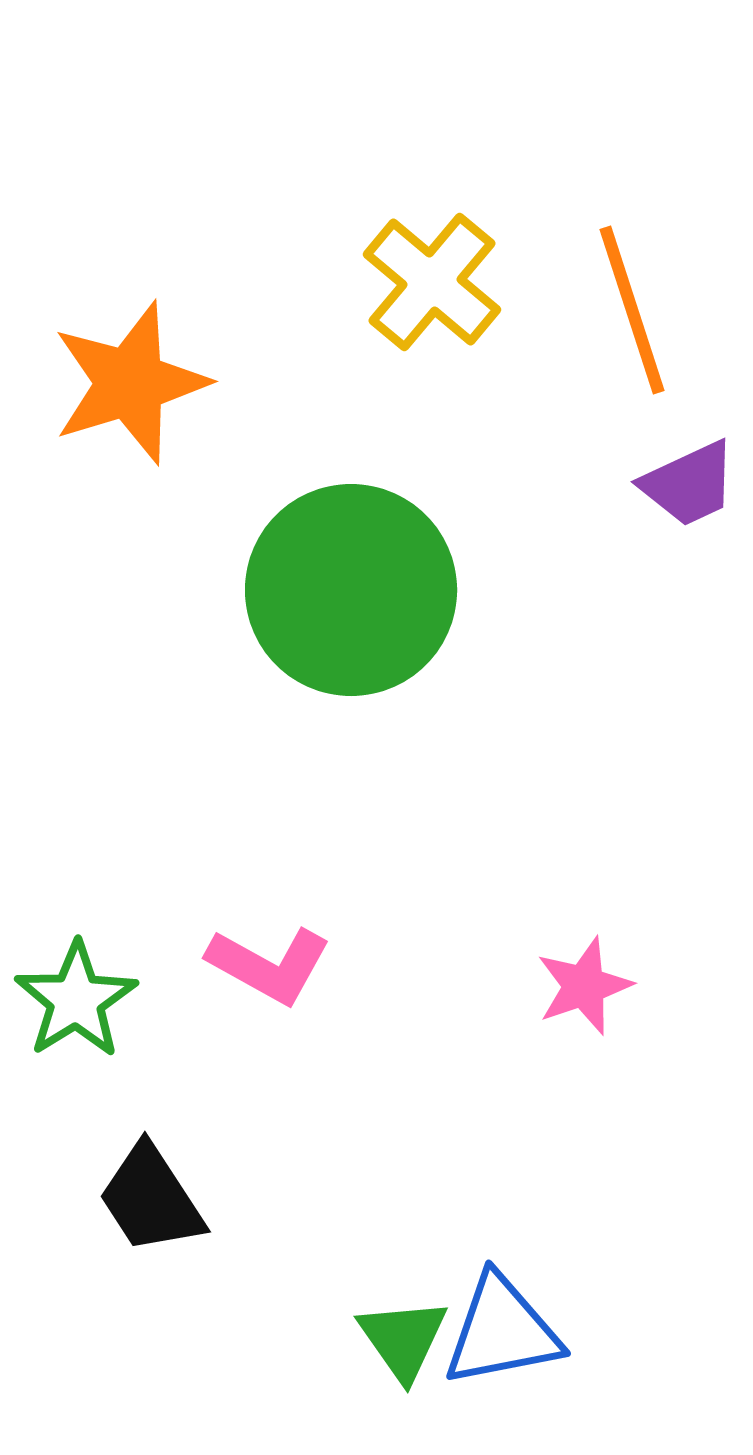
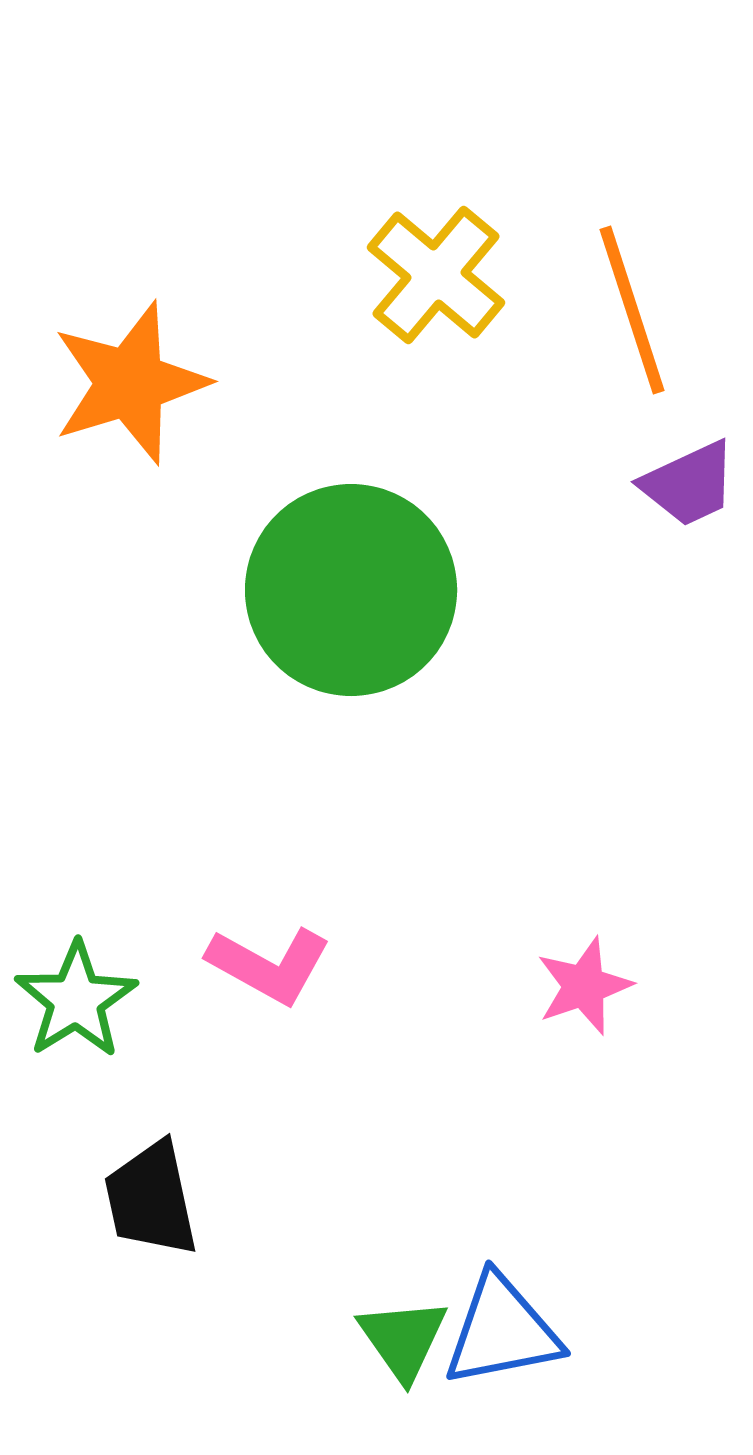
yellow cross: moved 4 px right, 7 px up
black trapezoid: rotated 21 degrees clockwise
